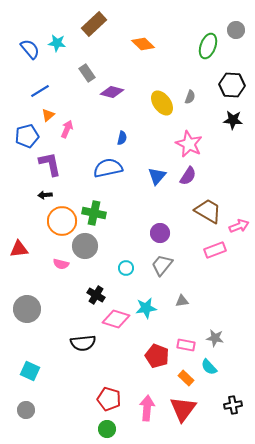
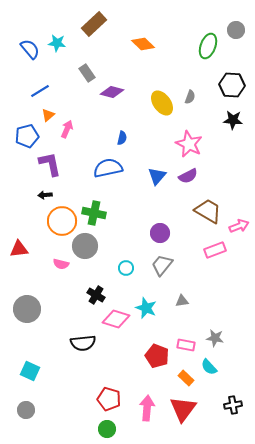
purple semicircle at (188, 176): rotated 30 degrees clockwise
cyan star at (146, 308): rotated 30 degrees clockwise
